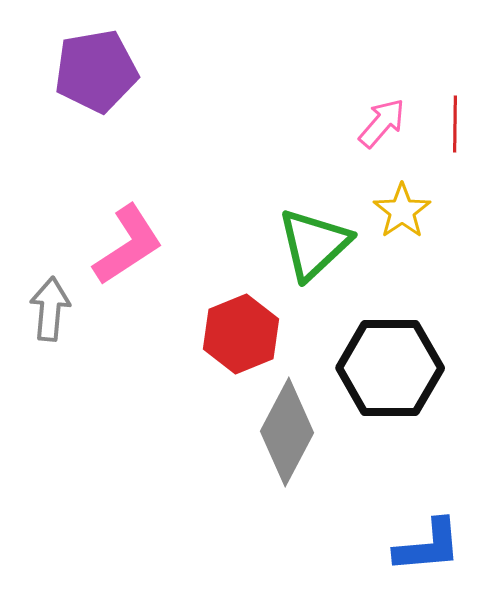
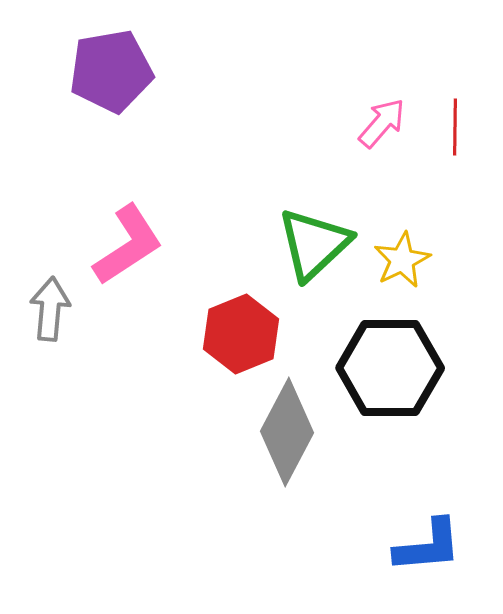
purple pentagon: moved 15 px right
red line: moved 3 px down
yellow star: moved 49 px down; rotated 8 degrees clockwise
